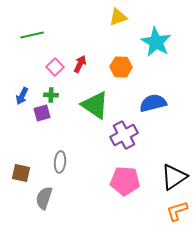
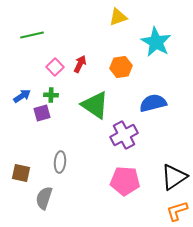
orange hexagon: rotated 10 degrees counterclockwise
blue arrow: rotated 150 degrees counterclockwise
